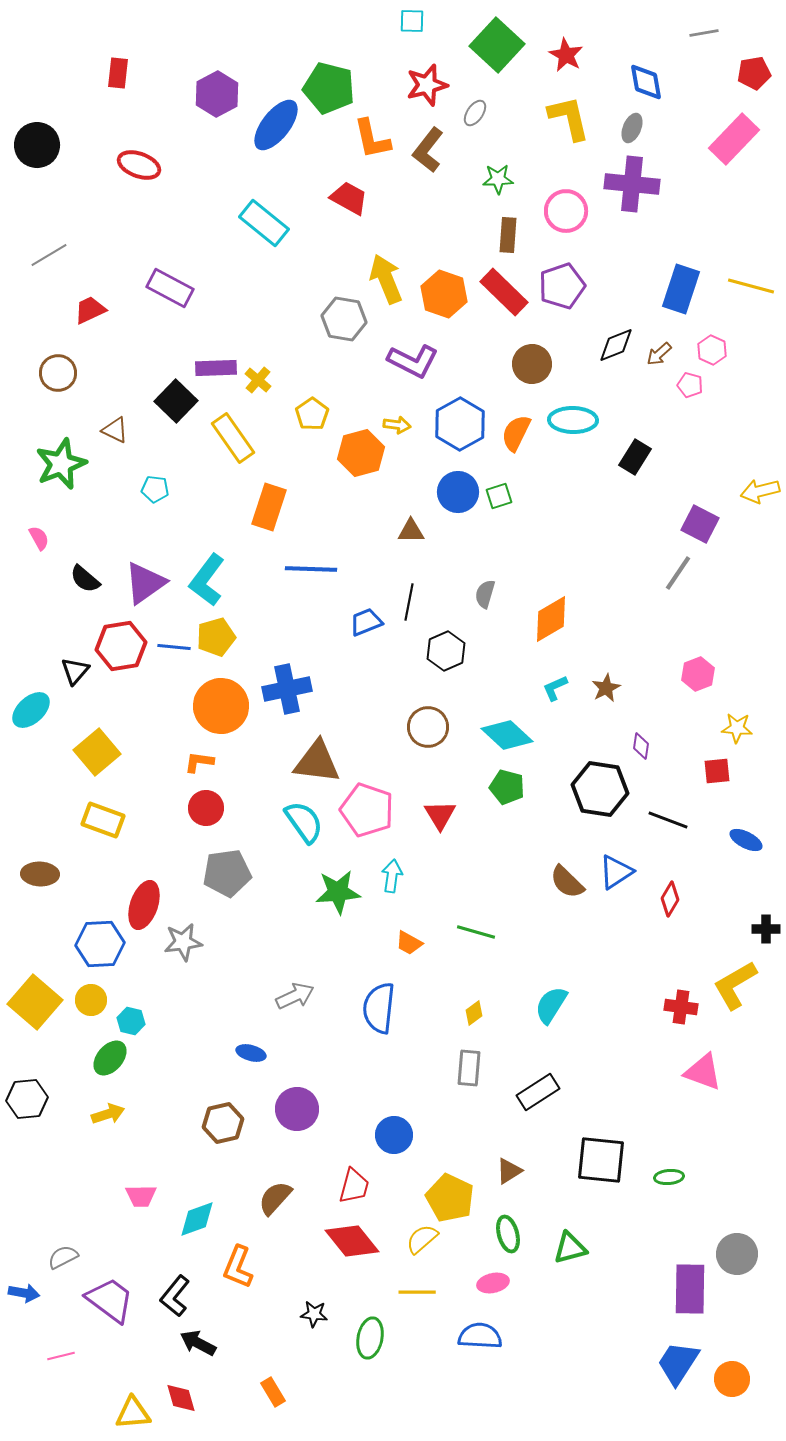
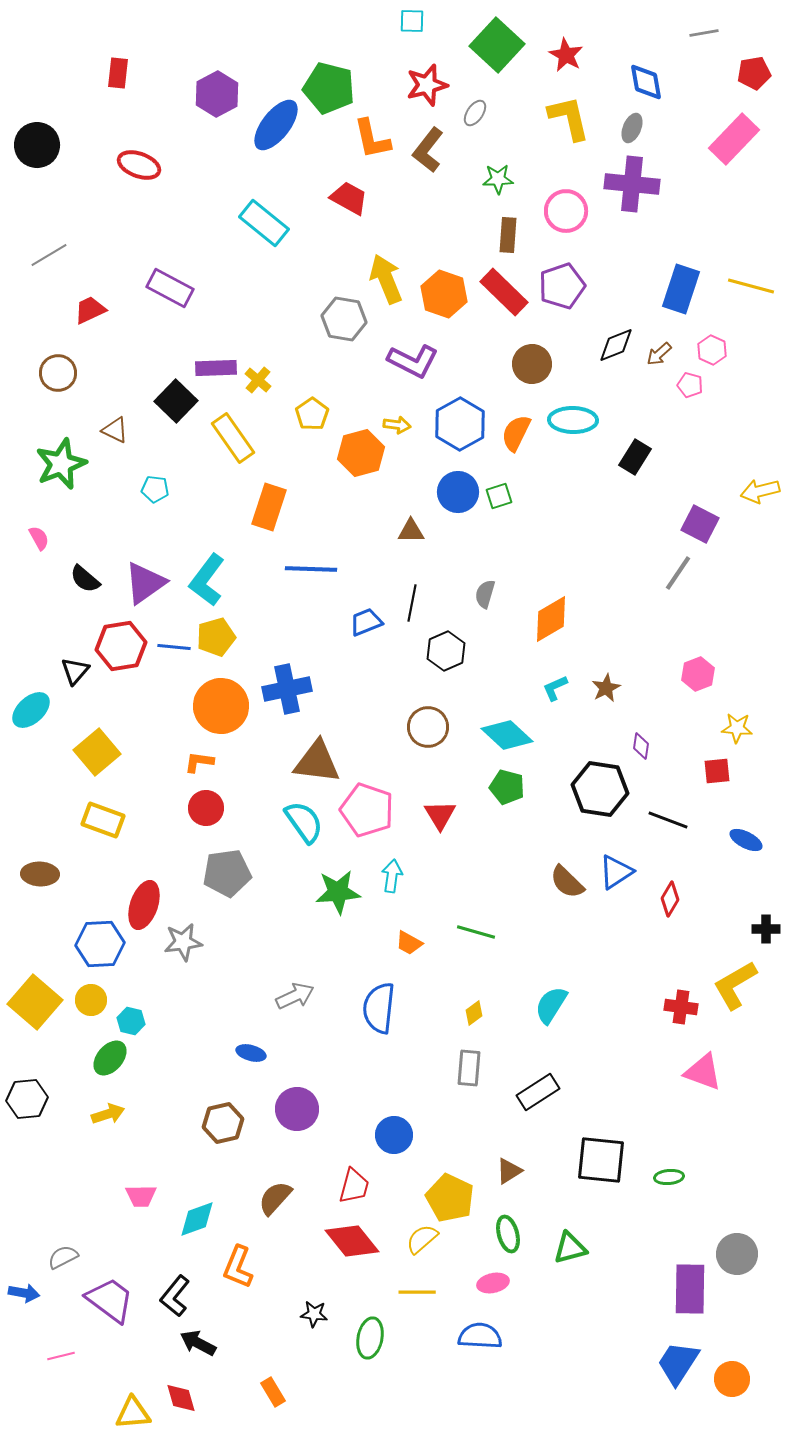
black line at (409, 602): moved 3 px right, 1 px down
